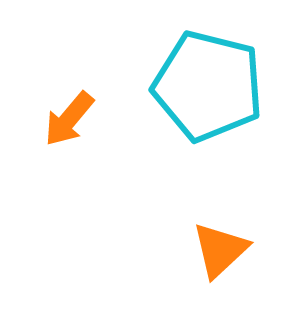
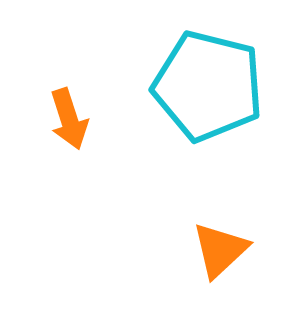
orange arrow: rotated 58 degrees counterclockwise
